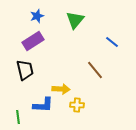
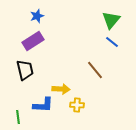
green triangle: moved 36 px right
